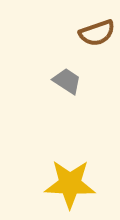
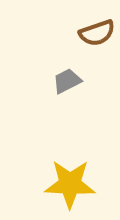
gray trapezoid: rotated 60 degrees counterclockwise
